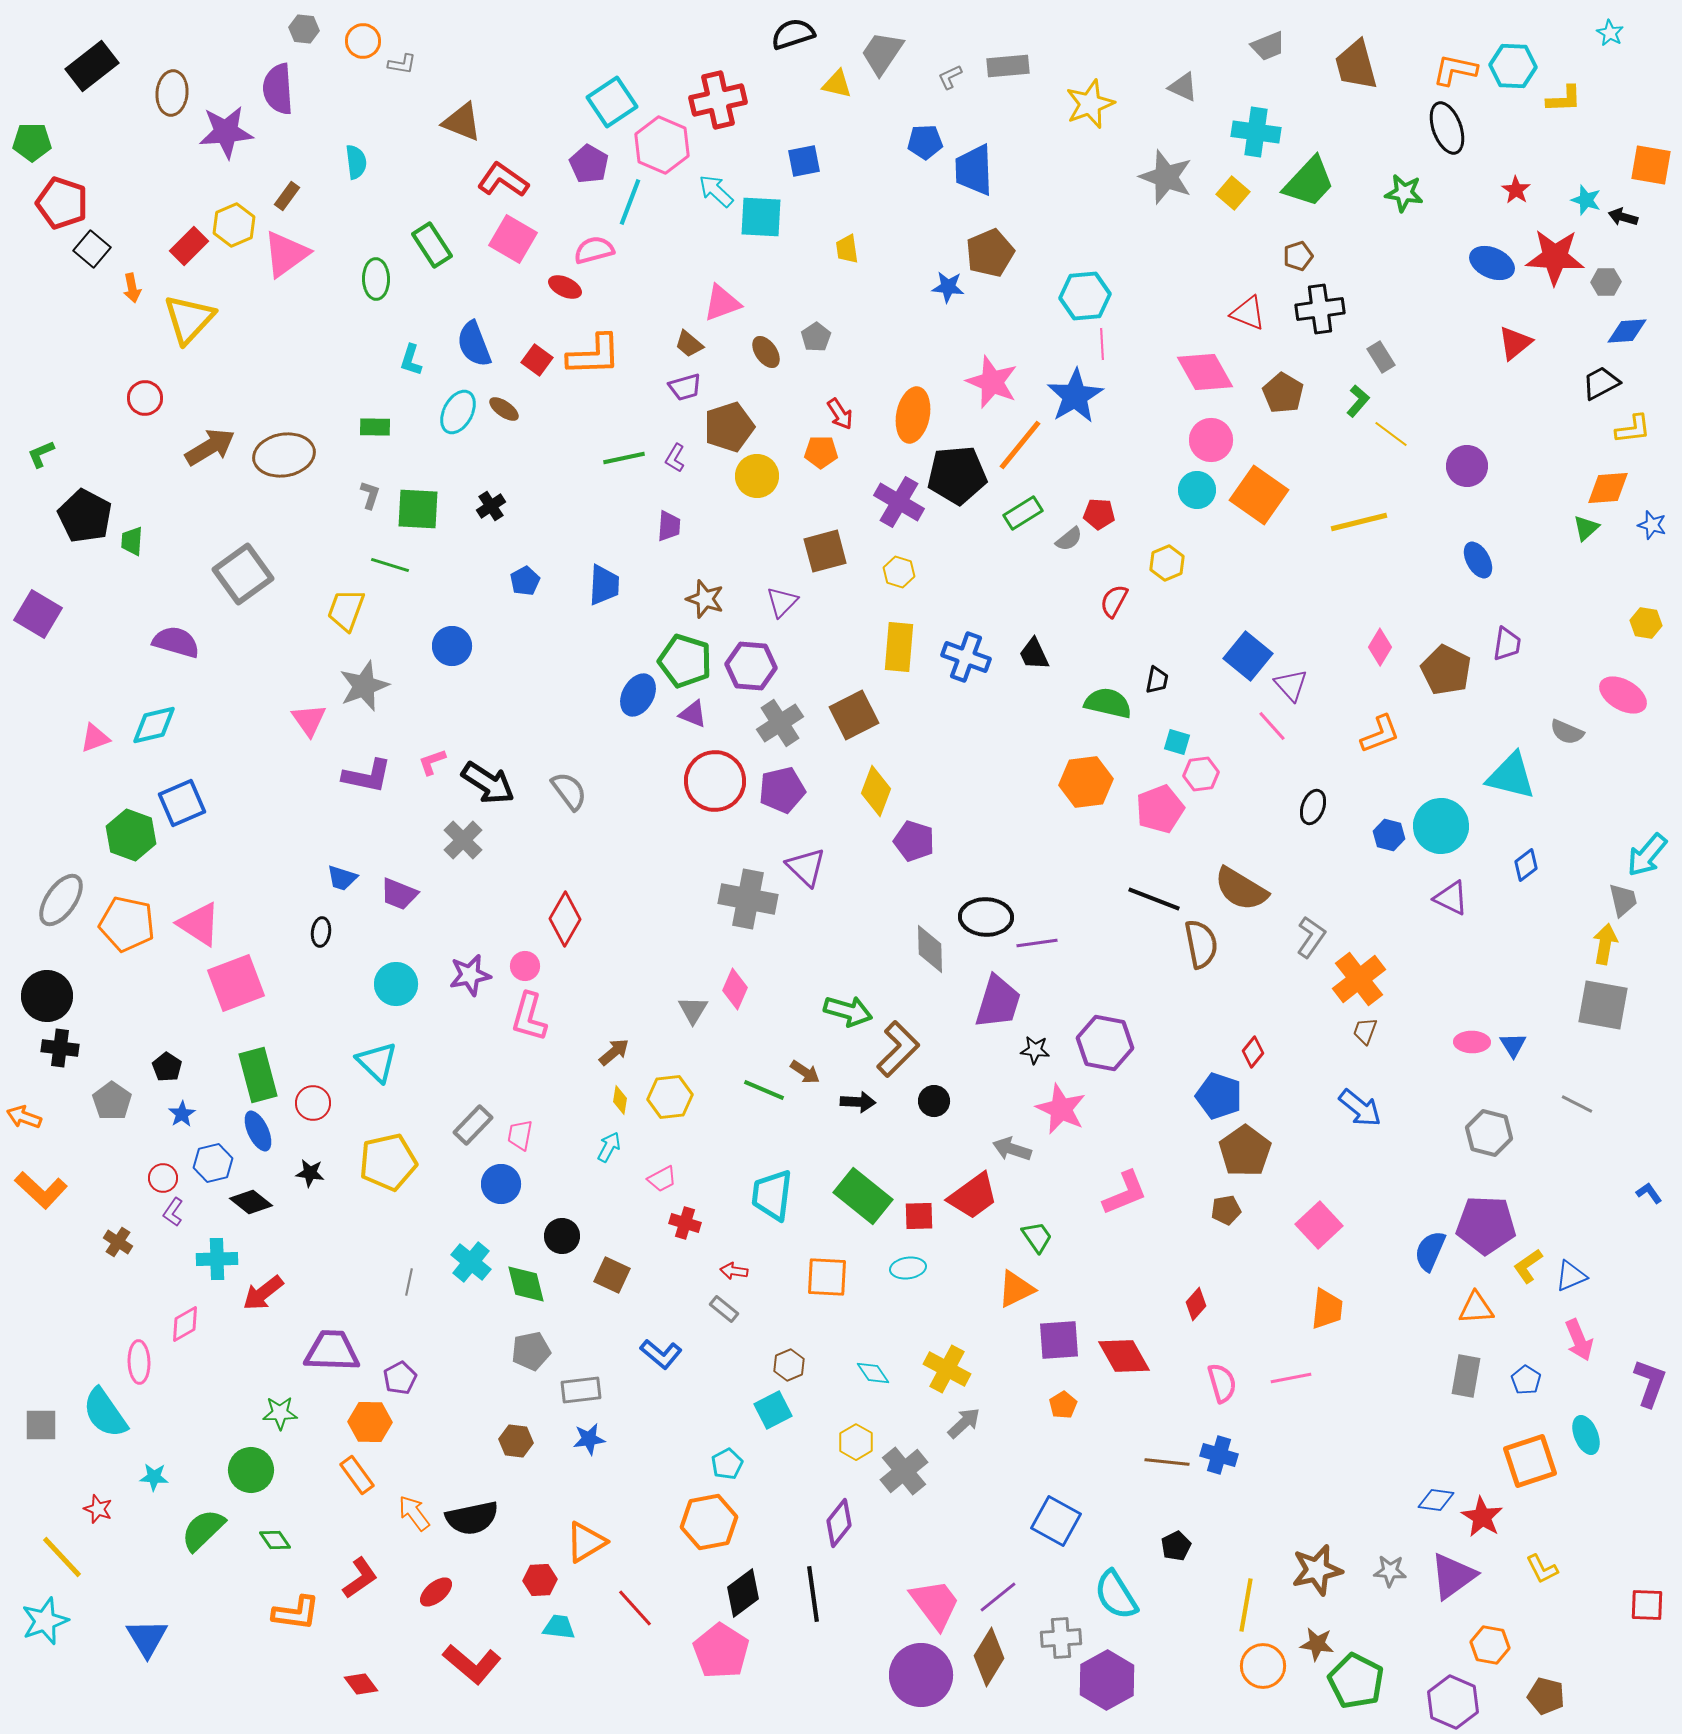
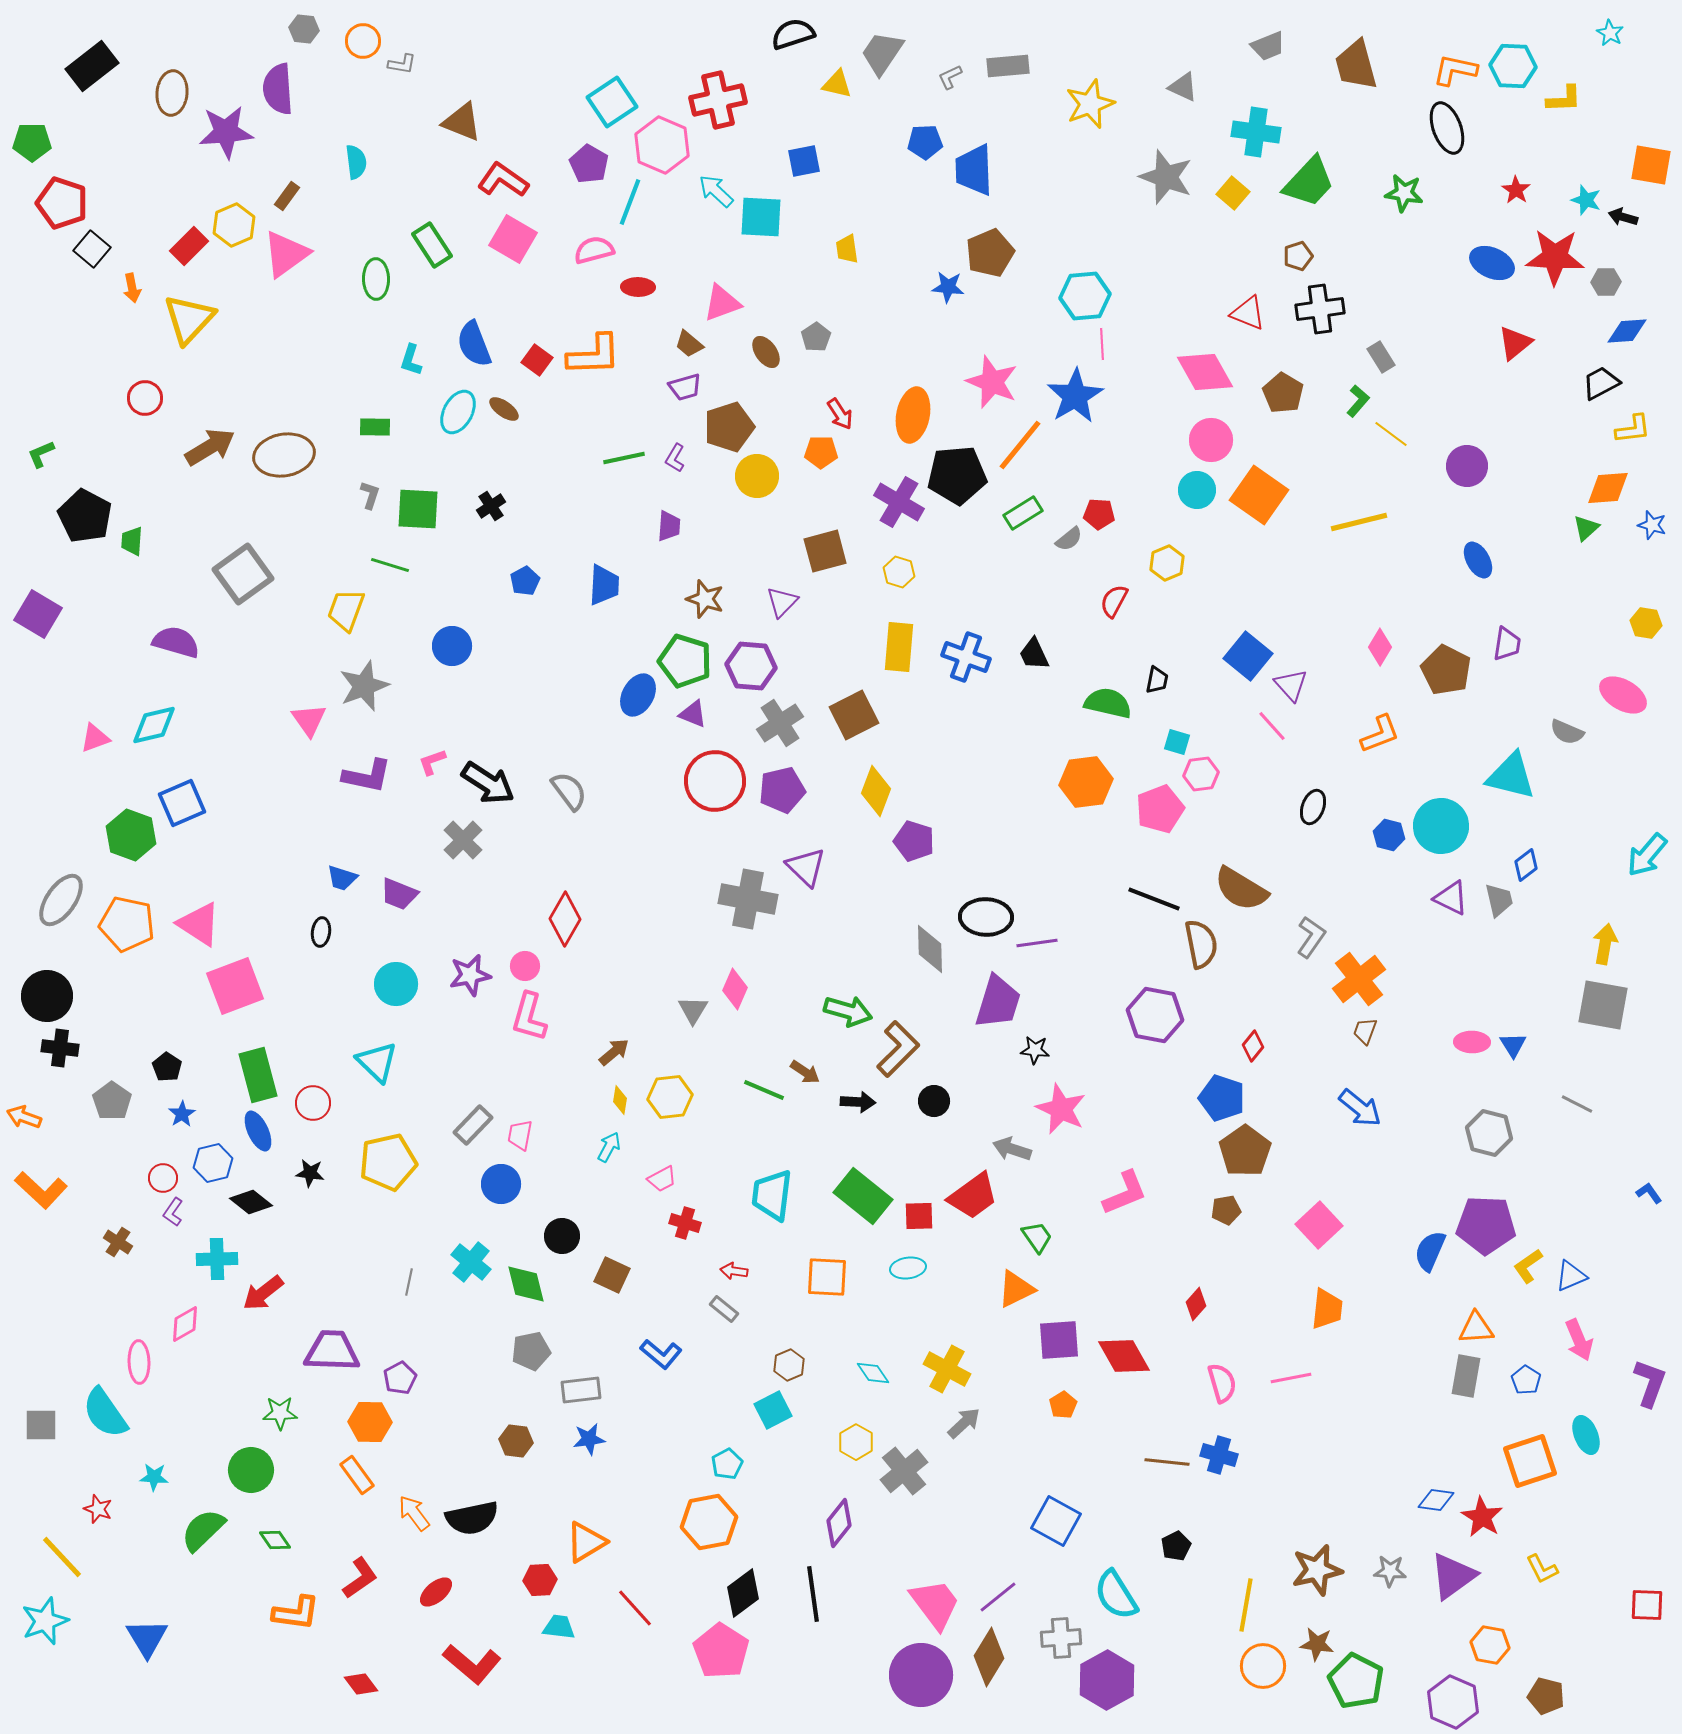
red ellipse at (565, 287): moved 73 px right; rotated 24 degrees counterclockwise
gray trapezoid at (1623, 900): moved 124 px left
pink square at (236, 983): moved 1 px left, 3 px down
purple hexagon at (1105, 1043): moved 50 px right, 28 px up
red diamond at (1253, 1052): moved 6 px up
blue pentagon at (1219, 1096): moved 3 px right, 2 px down
orange triangle at (1476, 1308): moved 20 px down
